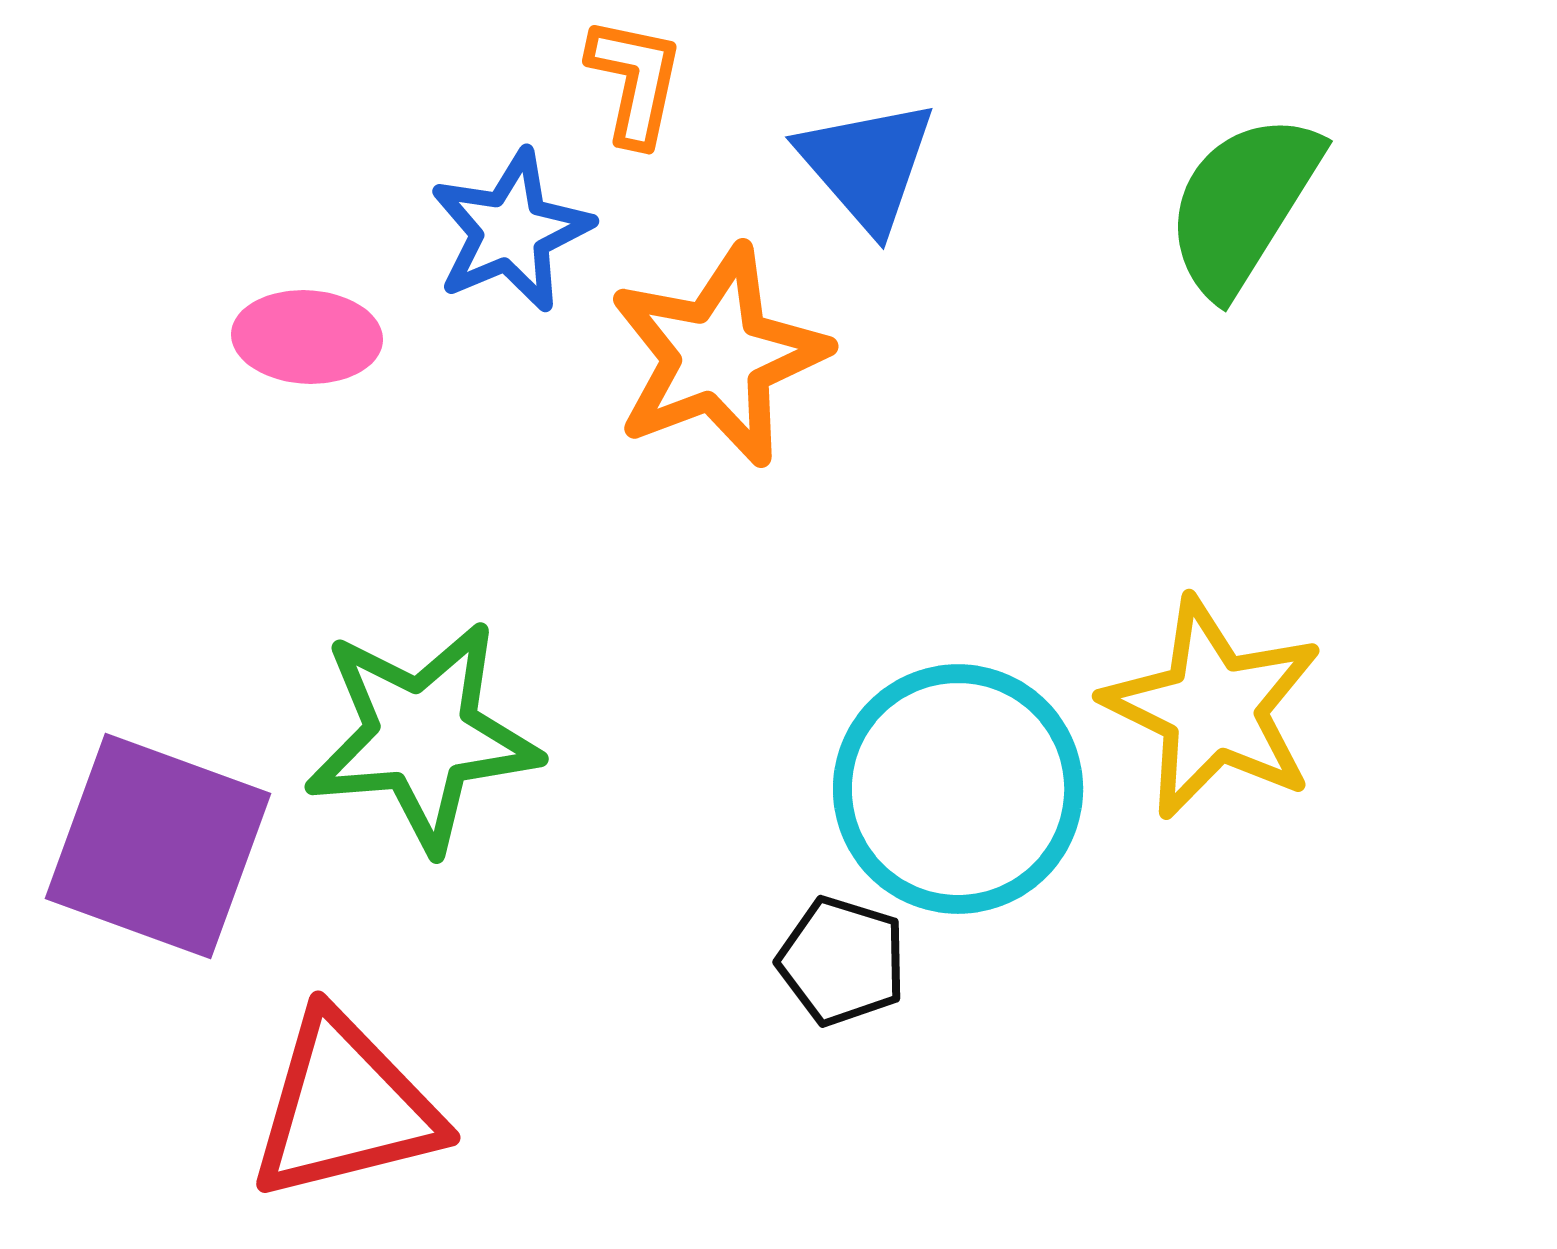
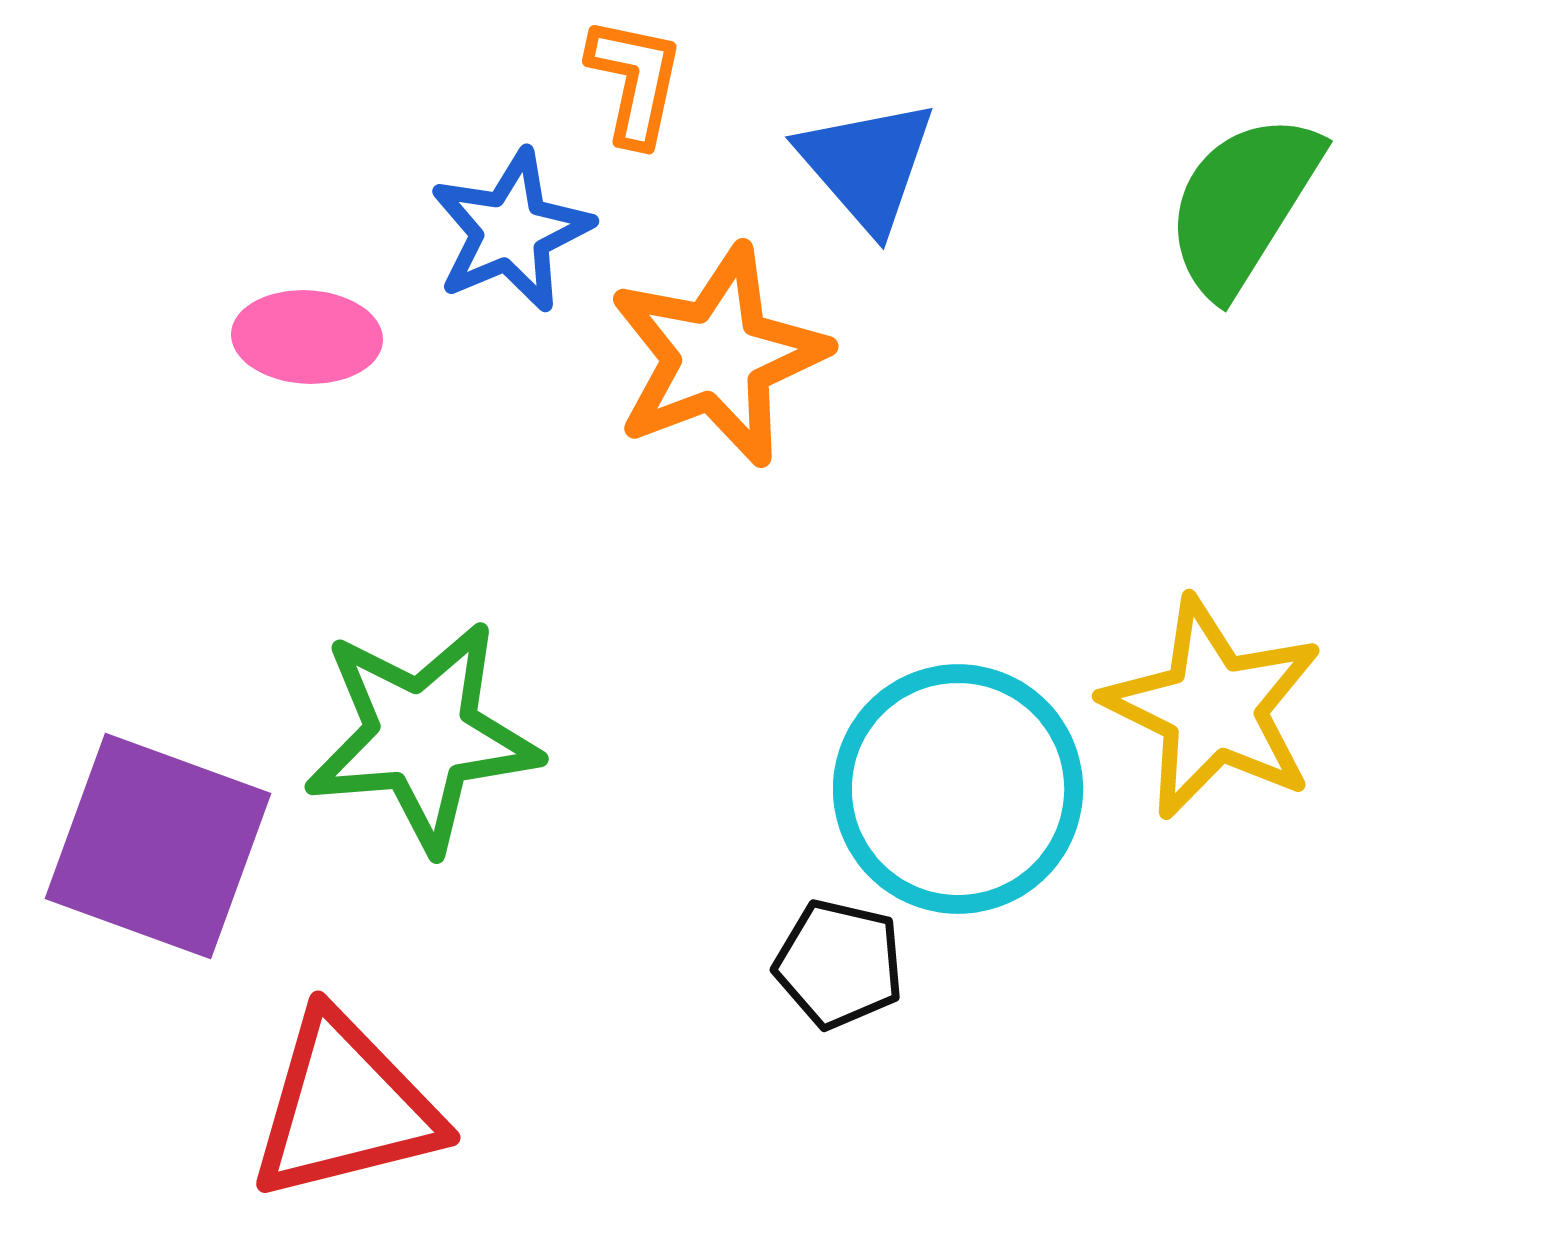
black pentagon: moved 3 px left, 3 px down; rotated 4 degrees counterclockwise
